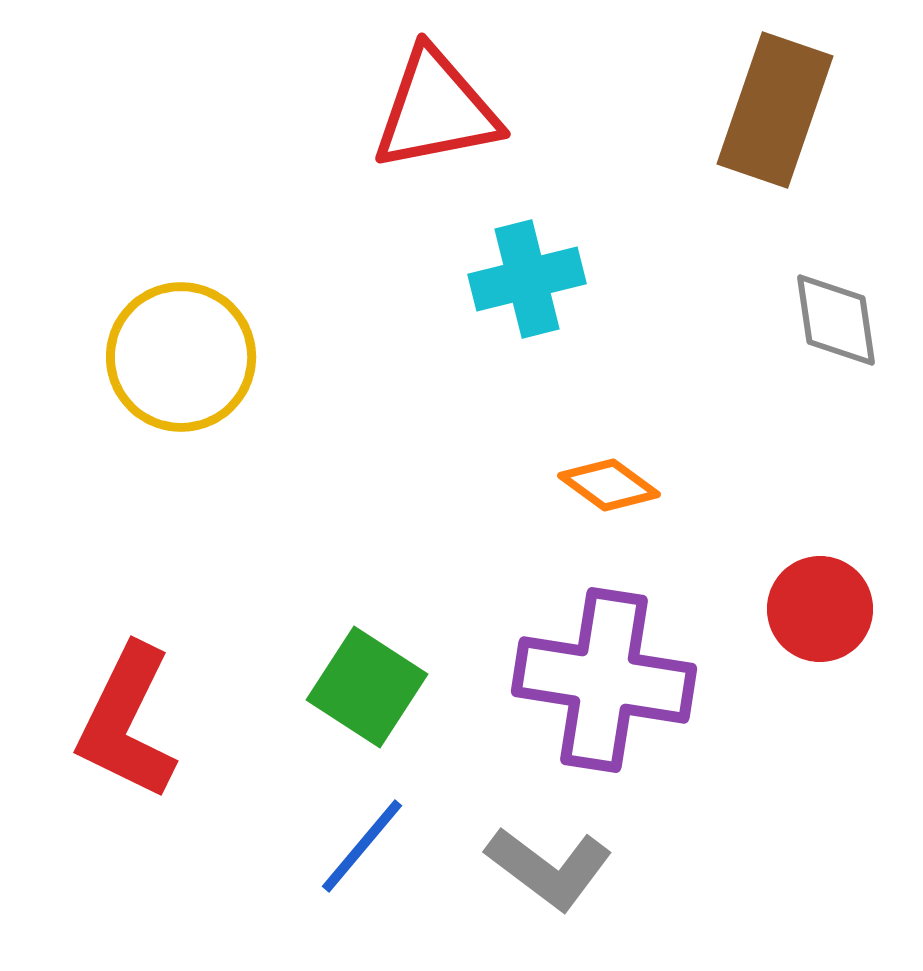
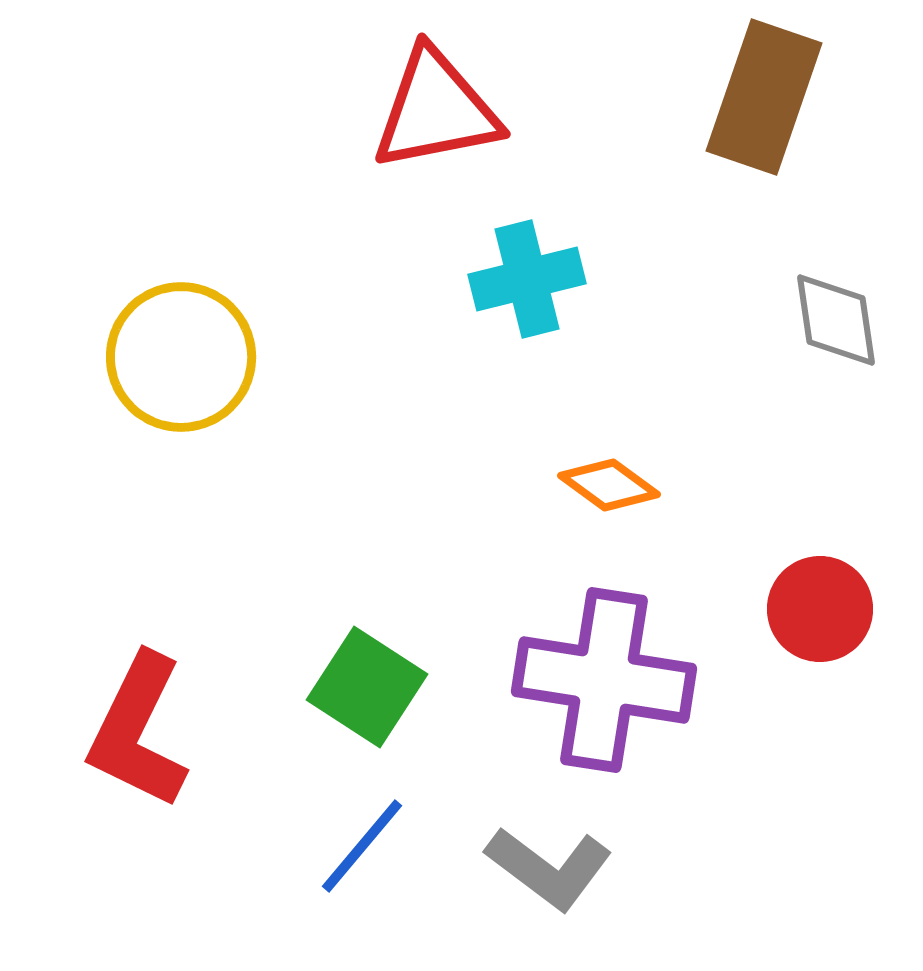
brown rectangle: moved 11 px left, 13 px up
red L-shape: moved 11 px right, 9 px down
